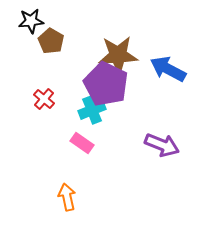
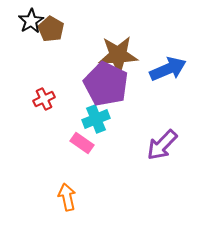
black star: rotated 25 degrees counterclockwise
brown pentagon: moved 12 px up
blue arrow: rotated 129 degrees clockwise
red cross: rotated 25 degrees clockwise
cyan cross: moved 4 px right, 9 px down
purple arrow: rotated 112 degrees clockwise
